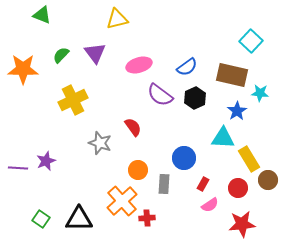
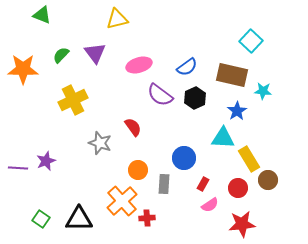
cyan star: moved 3 px right, 2 px up
